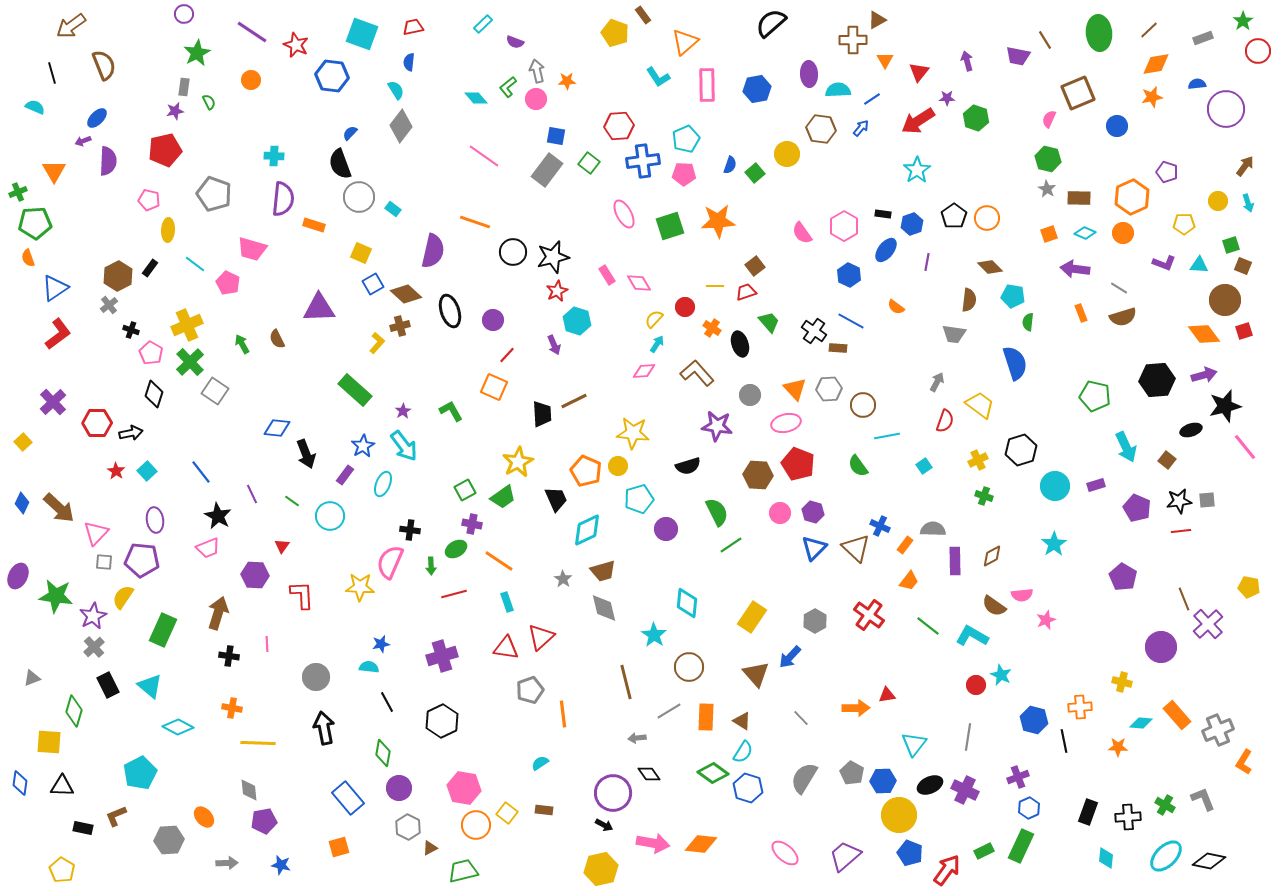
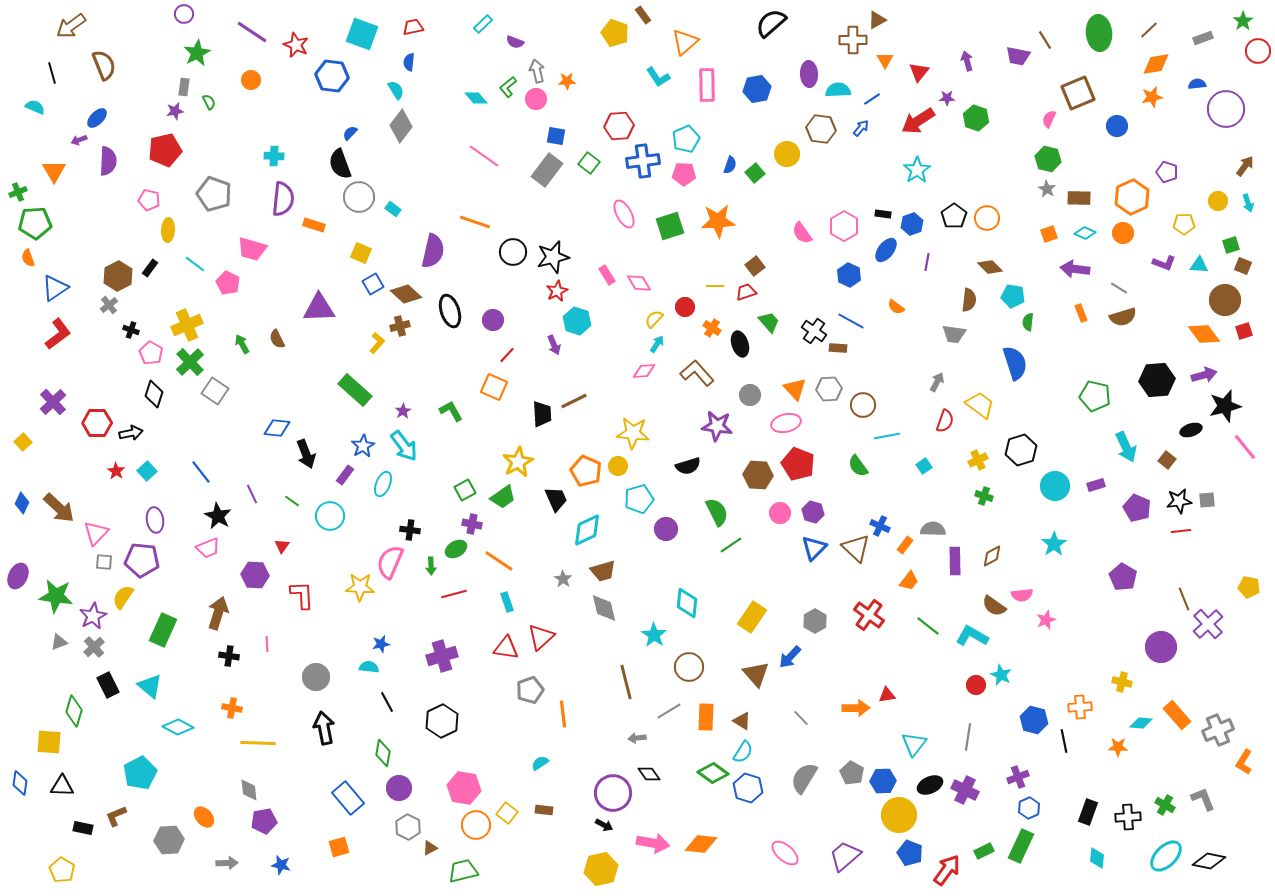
purple arrow at (83, 141): moved 4 px left, 1 px up
gray triangle at (32, 678): moved 27 px right, 36 px up
cyan diamond at (1106, 858): moved 9 px left
